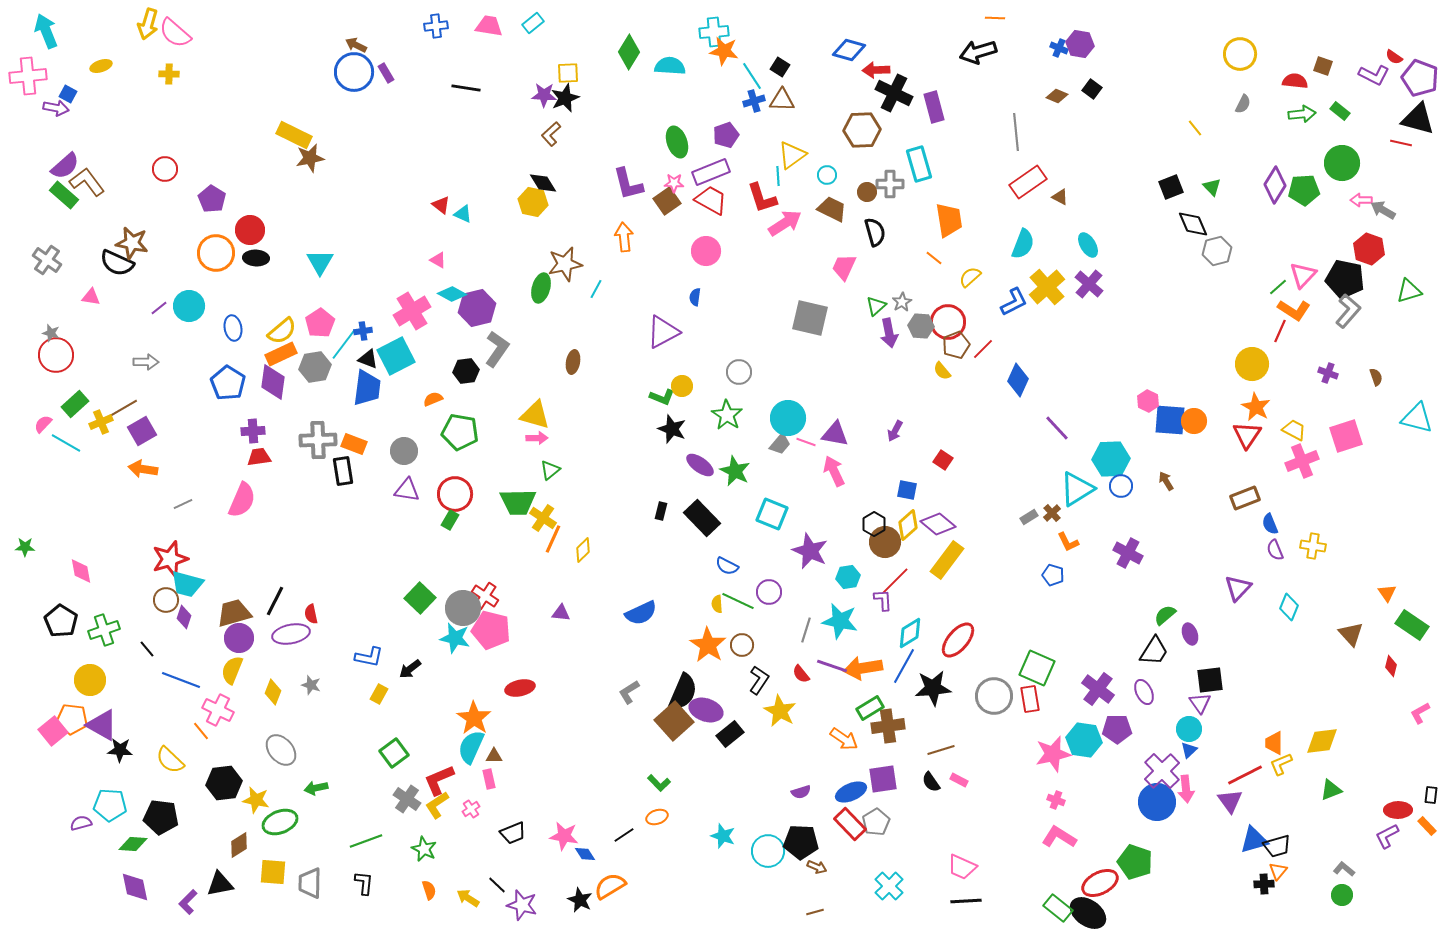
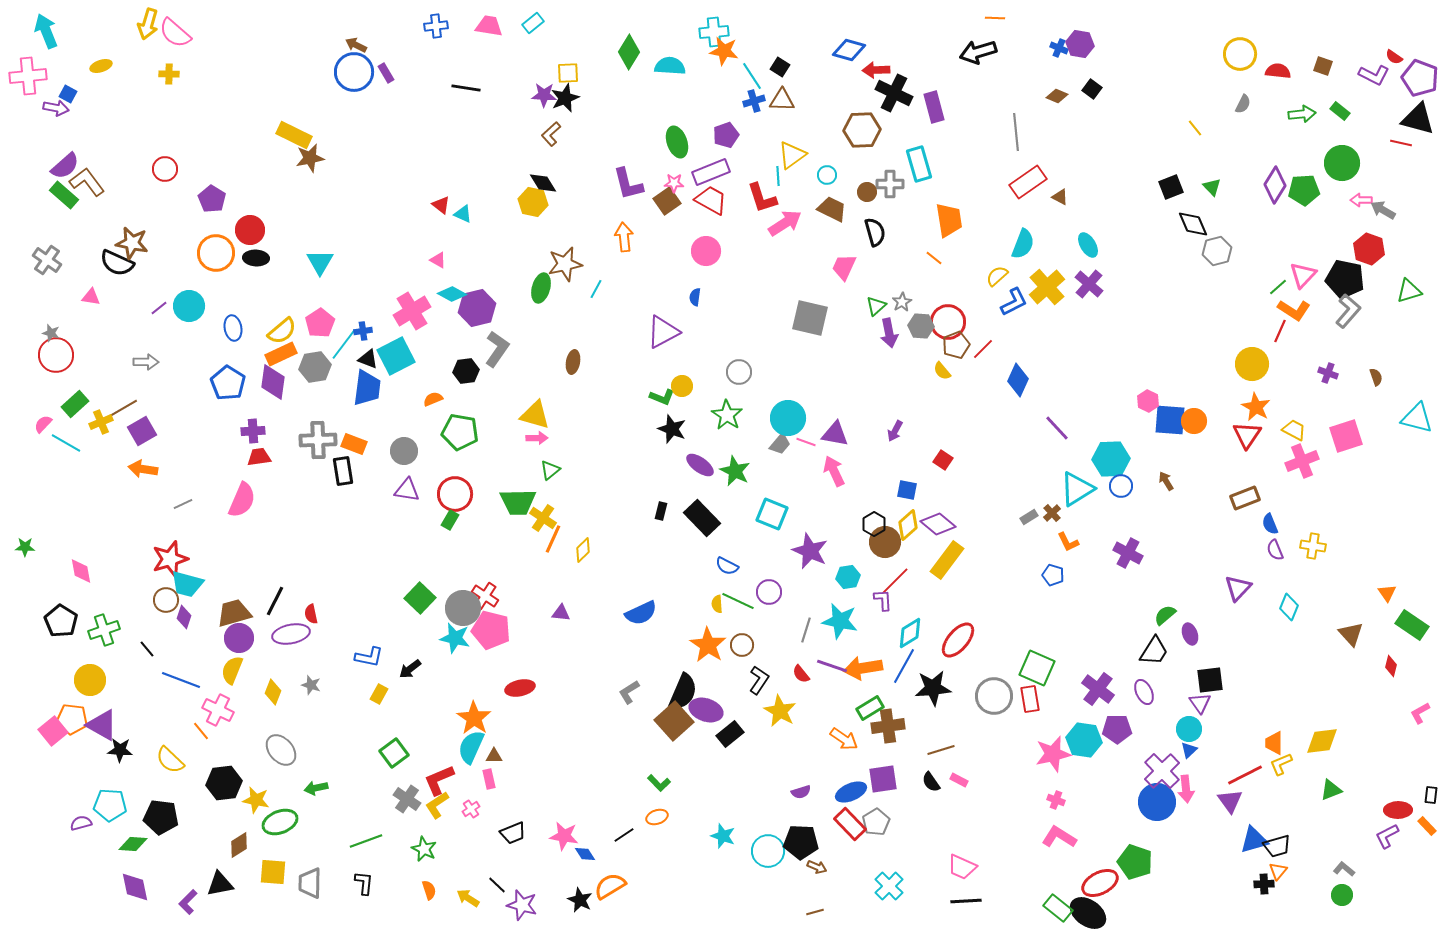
red semicircle at (1295, 81): moved 17 px left, 10 px up
yellow semicircle at (970, 277): moved 27 px right, 1 px up
